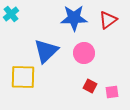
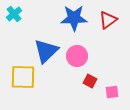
cyan cross: moved 3 px right
pink circle: moved 7 px left, 3 px down
red square: moved 5 px up
